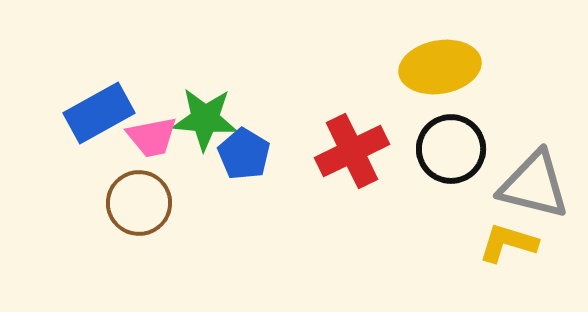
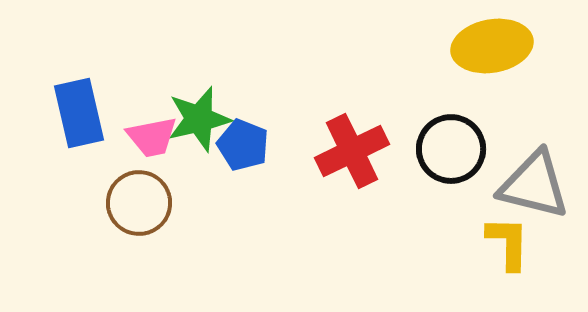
yellow ellipse: moved 52 px right, 21 px up
blue rectangle: moved 20 px left; rotated 74 degrees counterclockwise
green star: moved 6 px left; rotated 18 degrees counterclockwise
blue pentagon: moved 1 px left, 9 px up; rotated 9 degrees counterclockwise
yellow L-shape: rotated 74 degrees clockwise
